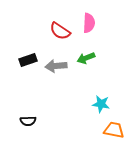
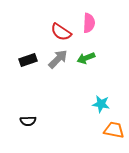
red semicircle: moved 1 px right, 1 px down
gray arrow: moved 2 px right, 7 px up; rotated 140 degrees clockwise
